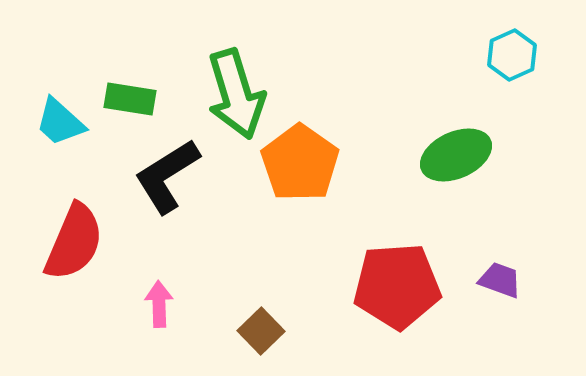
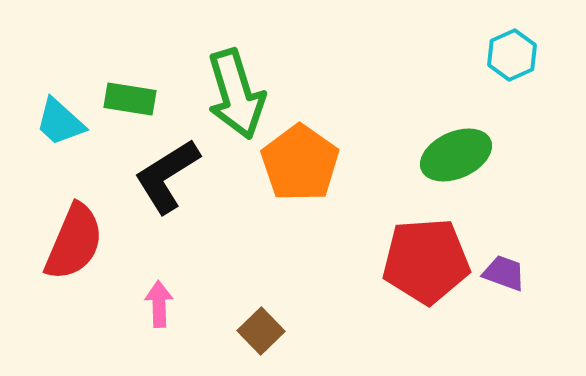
purple trapezoid: moved 4 px right, 7 px up
red pentagon: moved 29 px right, 25 px up
